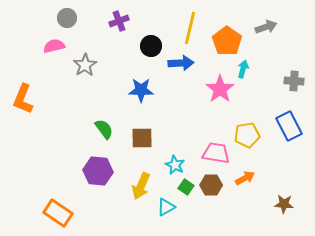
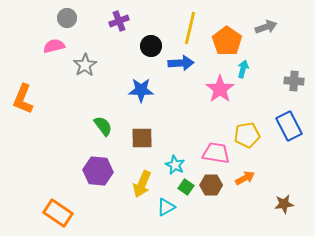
green semicircle: moved 1 px left, 3 px up
yellow arrow: moved 1 px right, 2 px up
brown star: rotated 12 degrees counterclockwise
